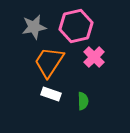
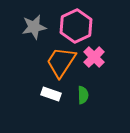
pink hexagon: rotated 12 degrees counterclockwise
orange trapezoid: moved 12 px right
green semicircle: moved 6 px up
